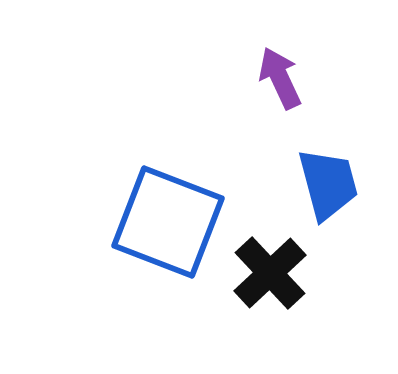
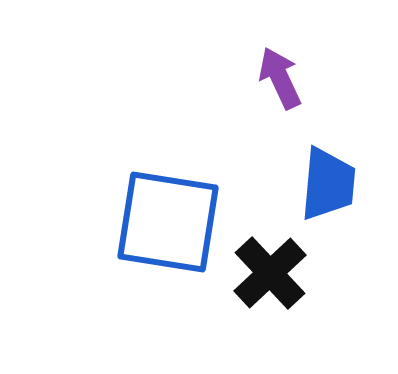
blue trapezoid: rotated 20 degrees clockwise
blue square: rotated 12 degrees counterclockwise
